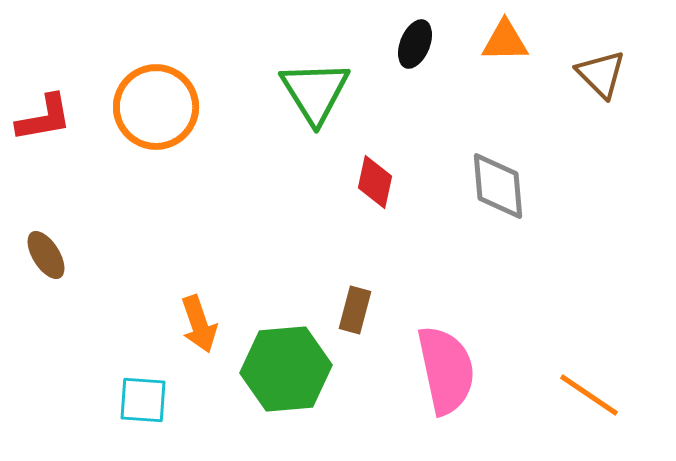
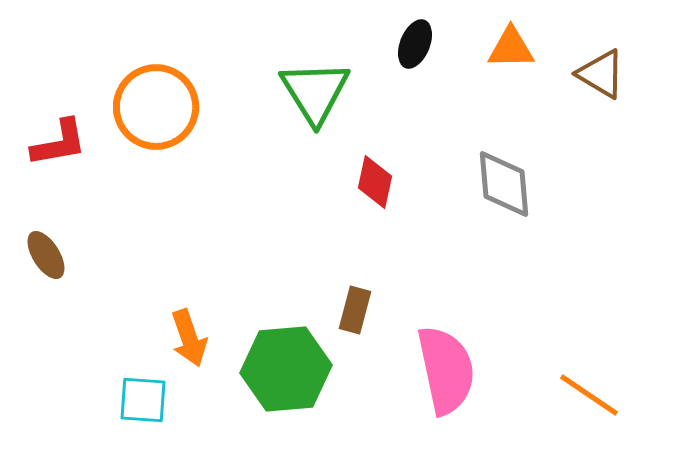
orange triangle: moved 6 px right, 7 px down
brown triangle: rotated 14 degrees counterclockwise
red L-shape: moved 15 px right, 25 px down
gray diamond: moved 6 px right, 2 px up
orange arrow: moved 10 px left, 14 px down
